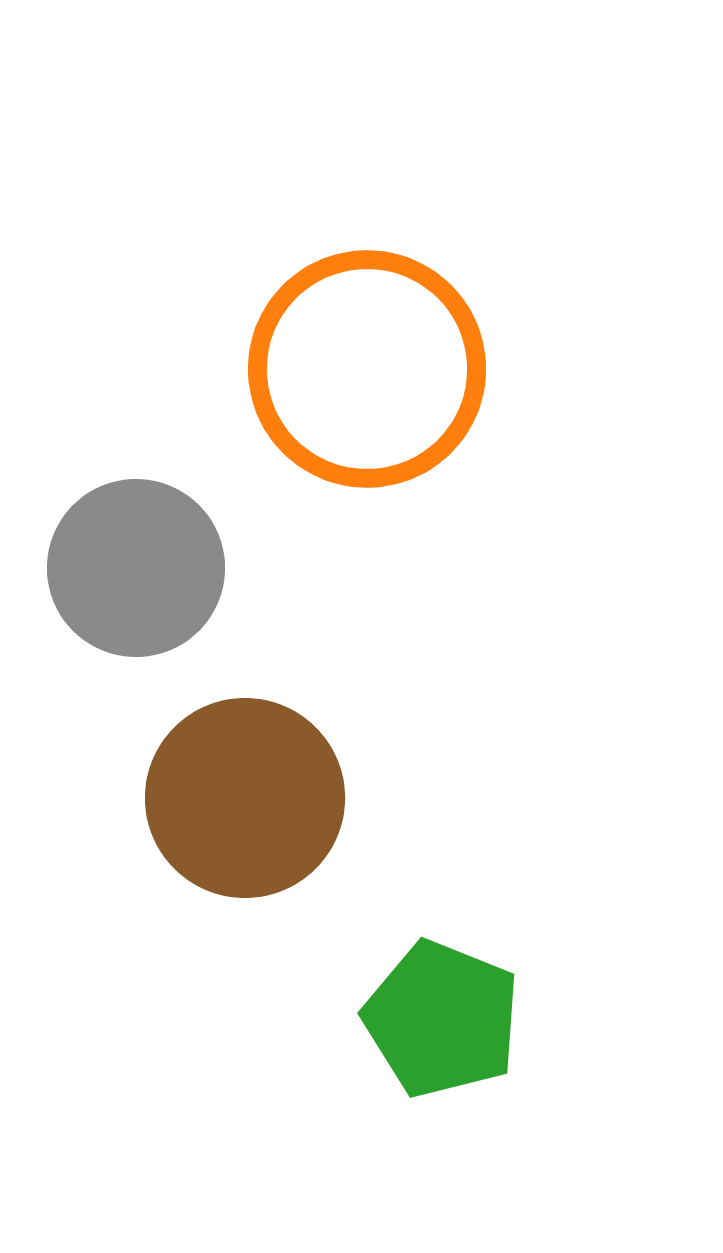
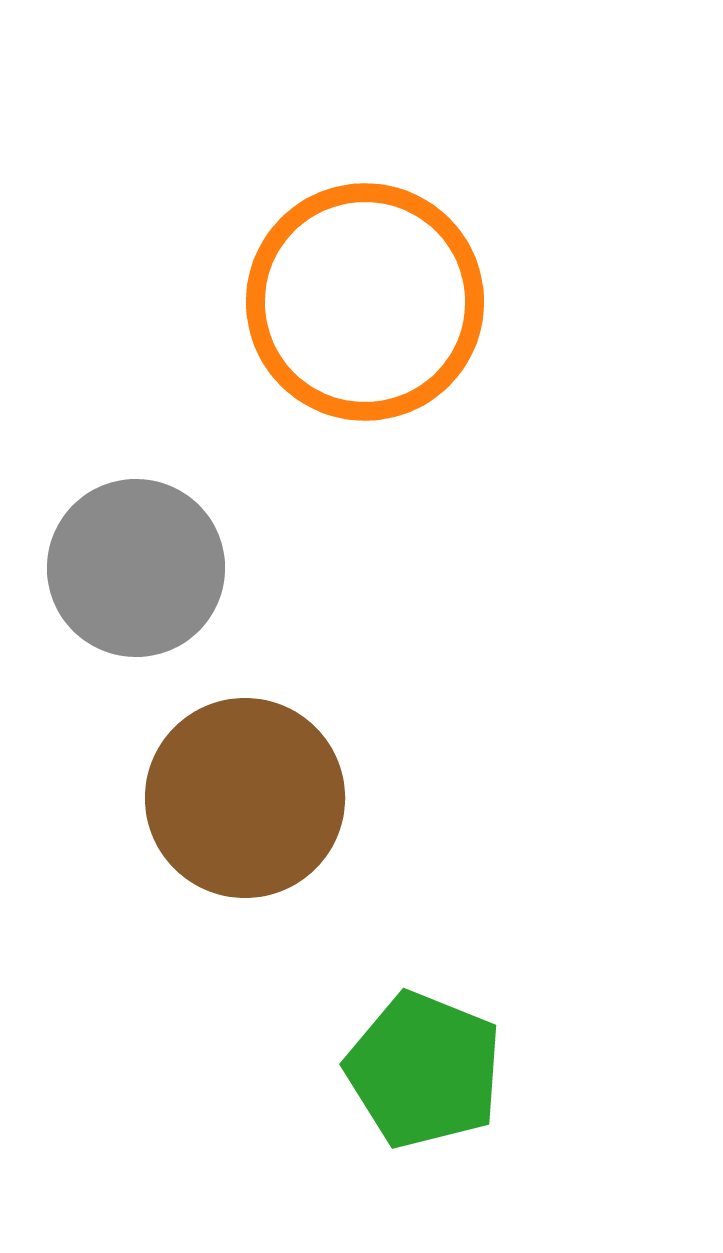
orange circle: moved 2 px left, 67 px up
green pentagon: moved 18 px left, 51 px down
